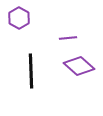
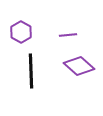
purple hexagon: moved 2 px right, 14 px down
purple line: moved 3 px up
